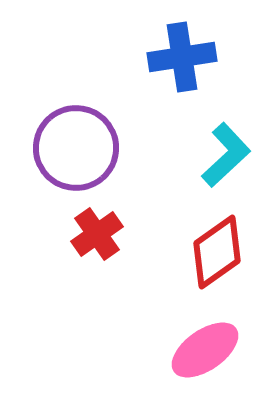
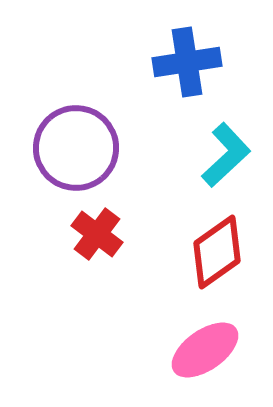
blue cross: moved 5 px right, 5 px down
red cross: rotated 18 degrees counterclockwise
